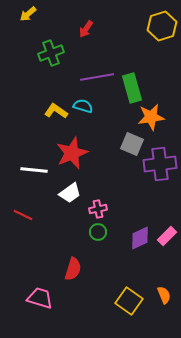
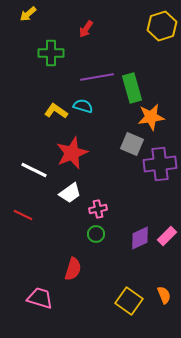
green cross: rotated 20 degrees clockwise
white line: rotated 20 degrees clockwise
green circle: moved 2 px left, 2 px down
